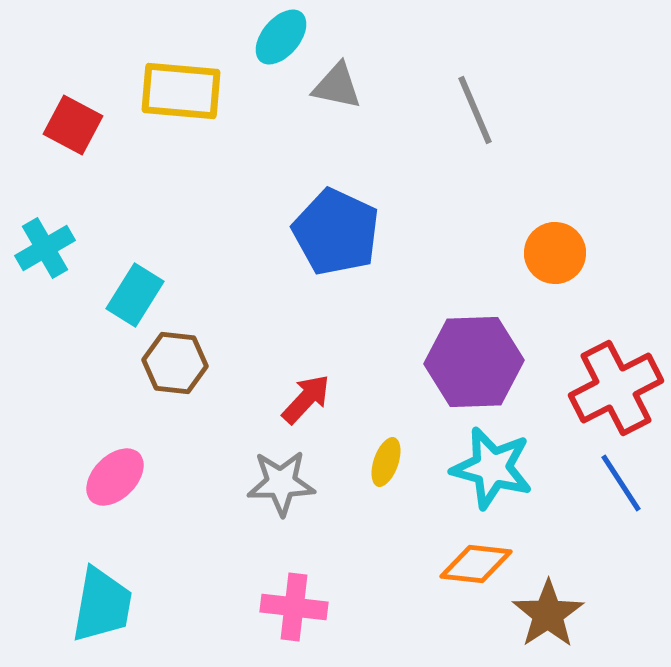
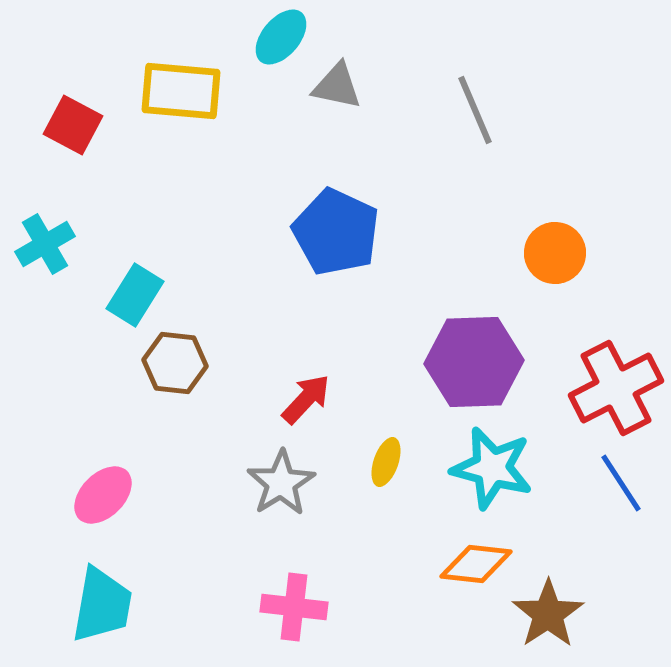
cyan cross: moved 4 px up
pink ellipse: moved 12 px left, 18 px down
gray star: rotated 30 degrees counterclockwise
